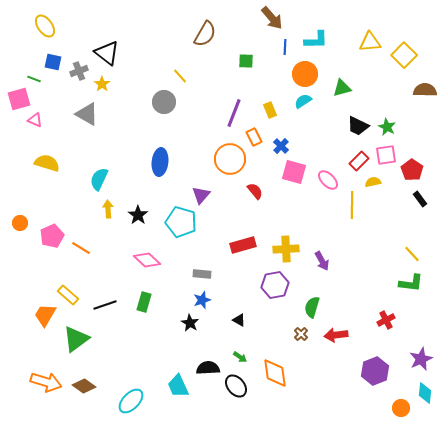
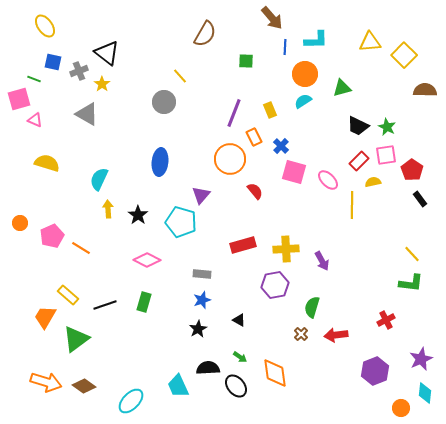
pink diamond at (147, 260): rotated 16 degrees counterclockwise
orange trapezoid at (45, 315): moved 2 px down
black star at (190, 323): moved 8 px right, 6 px down; rotated 12 degrees clockwise
